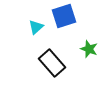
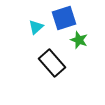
blue square: moved 2 px down
green star: moved 10 px left, 9 px up
